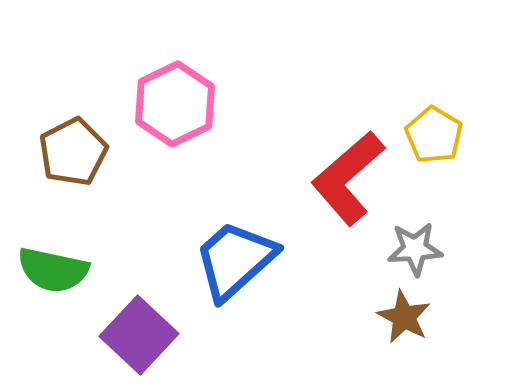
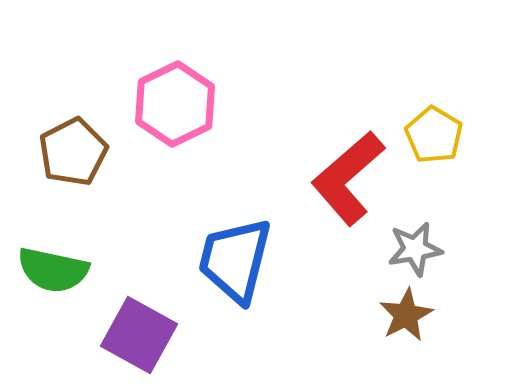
gray star: rotated 6 degrees counterclockwise
blue trapezoid: rotated 34 degrees counterclockwise
brown star: moved 2 px right, 2 px up; rotated 16 degrees clockwise
purple square: rotated 14 degrees counterclockwise
